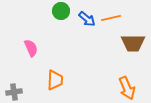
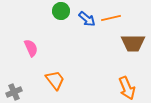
orange trapezoid: rotated 40 degrees counterclockwise
gray cross: rotated 14 degrees counterclockwise
